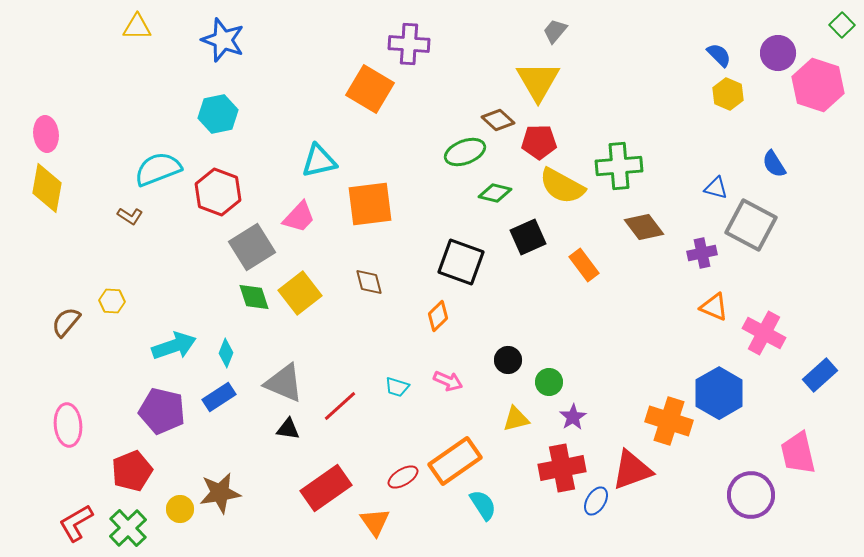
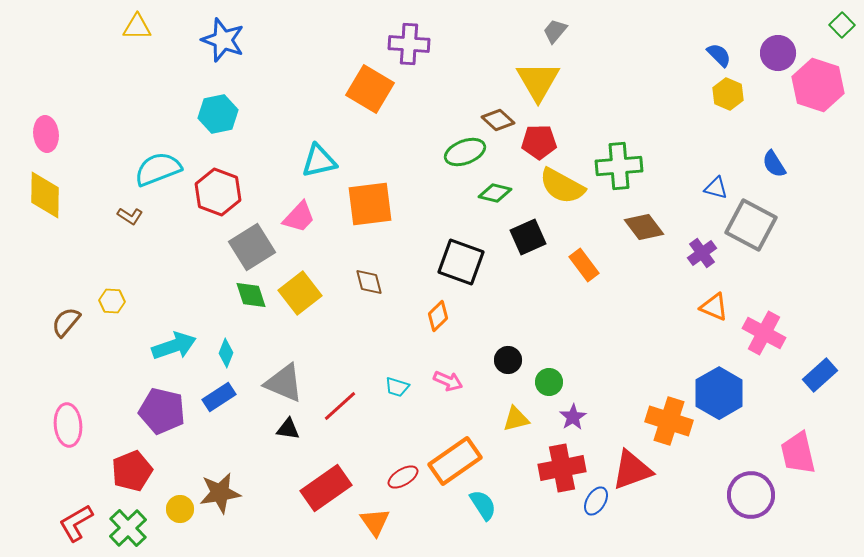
yellow diamond at (47, 188): moved 2 px left, 7 px down; rotated 9 degrees counterclockwise
purple cross at (702, 253): rotated 24 degrees counterclockwise
green diamond at (254, 297): moved 3 px left, 2 px up
